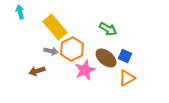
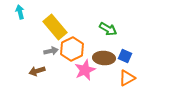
gray arrow: rotated 24 degrees counterclockwise
brown ellipse: moved 2 px left; rotated 35 degrees counterclockwise
